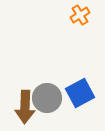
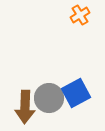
blue square: moved 4 px left
gray circle: moved 2 px right
